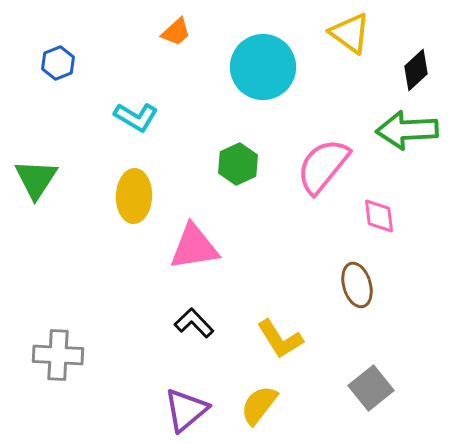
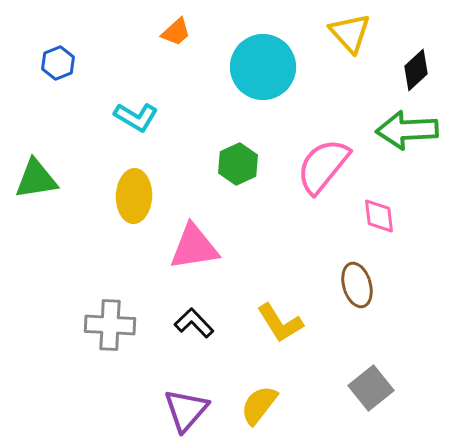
yellow triangle: rotated 12 degrees clockwise
green triangle: rotated 48 degrees clockwise
yellow L-shape: moved 16 px up
gray cross: moved 52 px right, 30 px up
purple triangle: rotated 9 degrees counterclockwise
